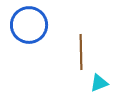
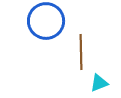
blue circle: moved 17 px right, 4 px up
